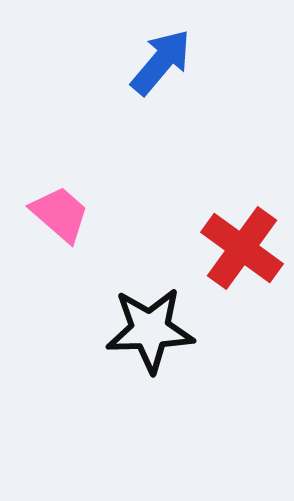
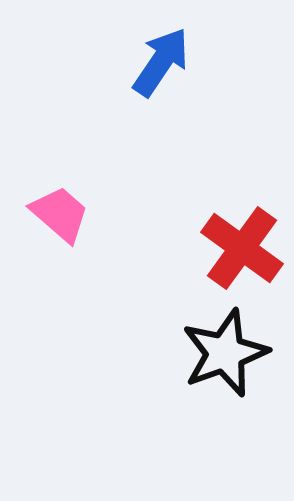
blue arrow: rotated 6 degrees counterclockwise
black star: moved 75 px right, 23 px down; rotated 18 degrees counterclockwise
